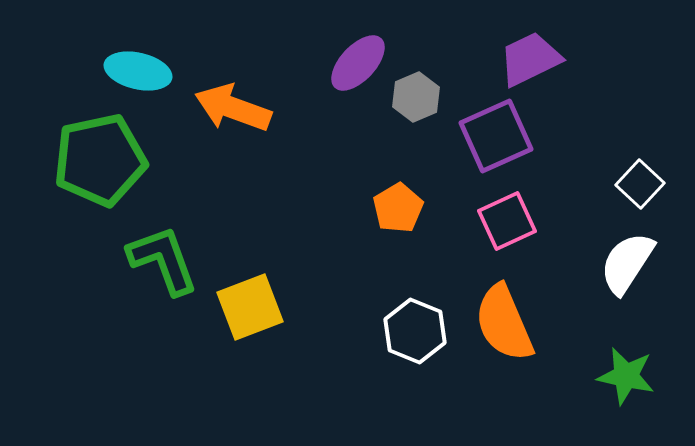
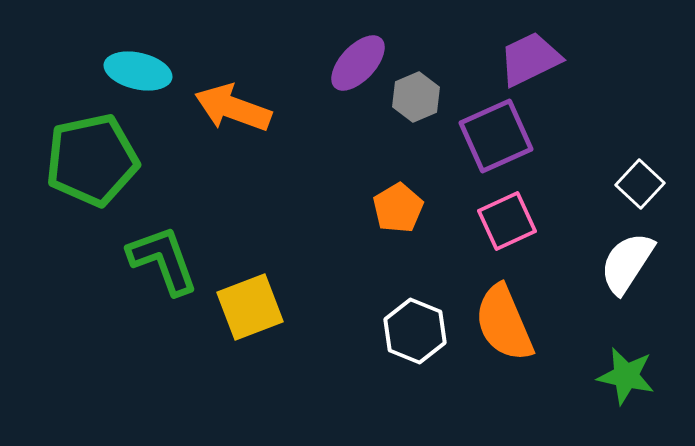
green pentagon: moved 8 px left
